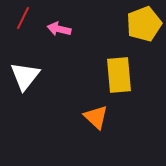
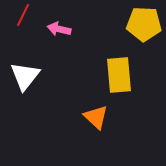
red line: moved 3 px up
yellow pentagon: rotated 24 degrees clockwise
